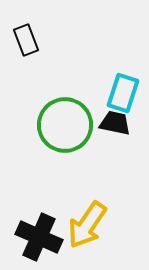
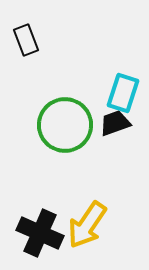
black trapezoid: rotated 32 degrees counterclockwise
black cross: moved 1 px right, 4 px up
